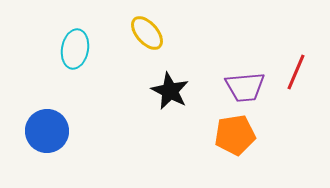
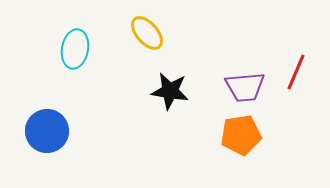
black star: rotated 18 degrees counterclockwise
orange pentagon: moved 6 px right
